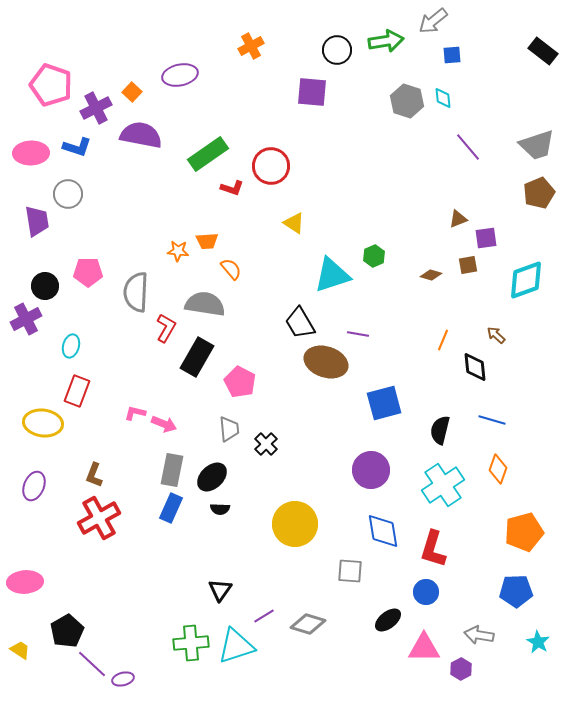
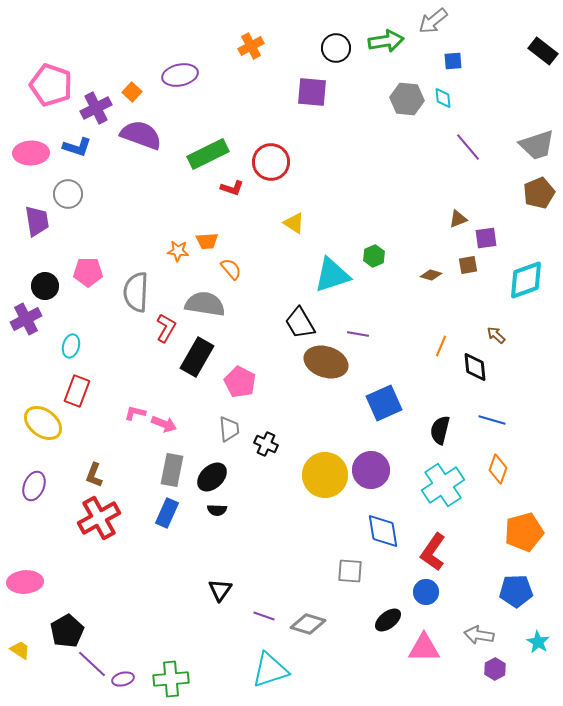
black circle at (337, 50): moved 1 px left, 2 px up
blue square at (452, 55): moved 1 px right, 6 px down
gray hexagon at (407, 101): moved 2 px up; rotated 12 degrees counterclockwise
purple semicircle at (141, 135): rotated 9 degrees clockwise
green rectangle at (208, 154): rotated 9 degrees clockwise
red circle at (271, 166): moved 4 px up
orange line at (443, 340): moved 2 px left, 6 px down
blue square at (384, 403): rotated 9 degrees counterclockwise
yellow ellipse at (43, 423): rotated 30 degrees clockwise
black cross at (266, 444): rotated 20 degrees counterclockwise
blue rectangle at (171, 508): moved 4 px left, 5 px down
black semicircle at (220, 509): moved 3 px left, 1 px down
yellow circle at (295, 524): moved 30 px right, 49 px up
red L-shape at (433, 549): moved 3 px down; rotated 18 degrees clockwise
purple line at (264, 616): rotated 50 degrees clockwise
green cross at (191, 643): moved 20 px left, 36 px down
cyan triangle at (236, 646): moved 34 px right, 24 px down
purple hexagon at (461, 669): moved 34 px right
